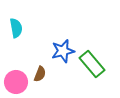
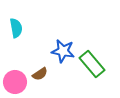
blue star: rotated 25 degrees clockwise
brown semicircle: rotated 35 degrees clockwise
pink circle: moved 1 px left
